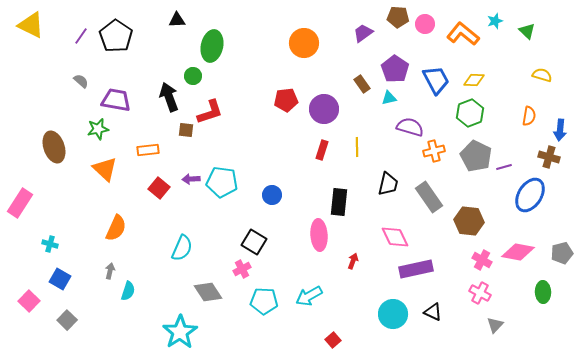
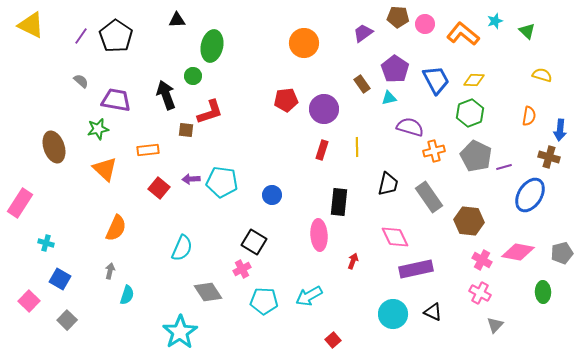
black arrow at (169, 97): moved 3 px left, 2 px up
cyan cross at (50, 244): moved 4 px left, 1 px up
cyan semicircle at (128, 291): moved 1 px left, 4 px down
